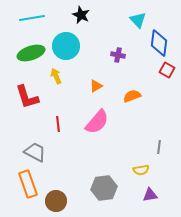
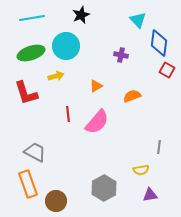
black star: rotated 24 degrees clockwise
purple cross: moved 3 px right
yellow arrow: rotated 98 degrees clockwise
red L-shape: moved 1 px left, 4 px up
red line: moved 10 px right, 10 px up
gray hexagon: rotated 20 degrees counterclockwise
